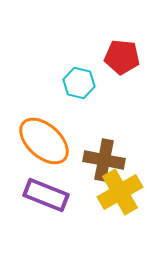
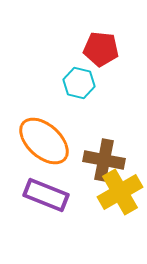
red pentagon: moved 21 px left, 8 px up
